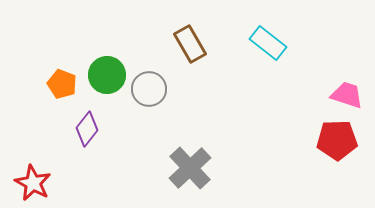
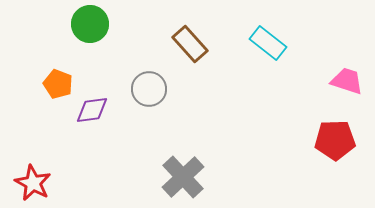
brown rectangle: rotated 12 degrees counterclockwise
green circle: moved 17 px left, 51 px up
orange pentagon: moved 4 px left
pink trapezoid: moved 14 px up
purple diamond: moved 5 px right, 19 px up; rotated 44 degrees clockwise
red pentagon: moved 2 px left
gray cross: moved 7 px left, 9 px down
